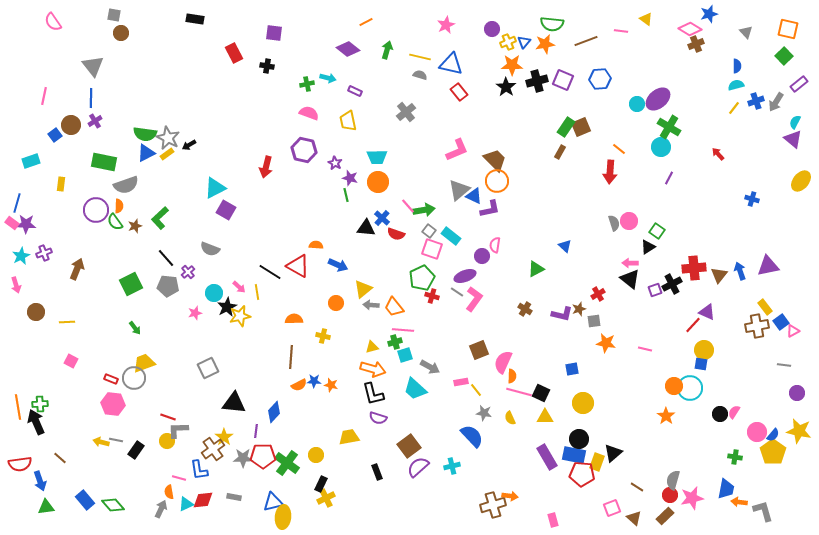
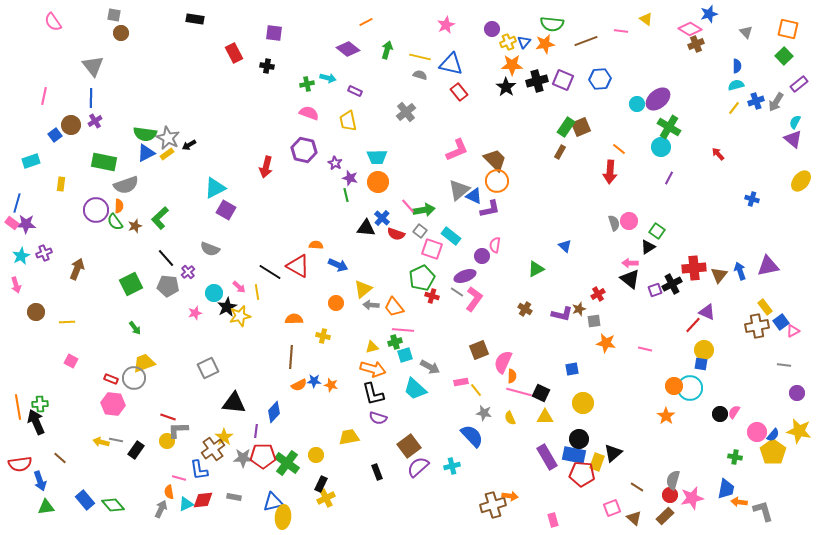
gray square at (429, 231): moved 9 px left
